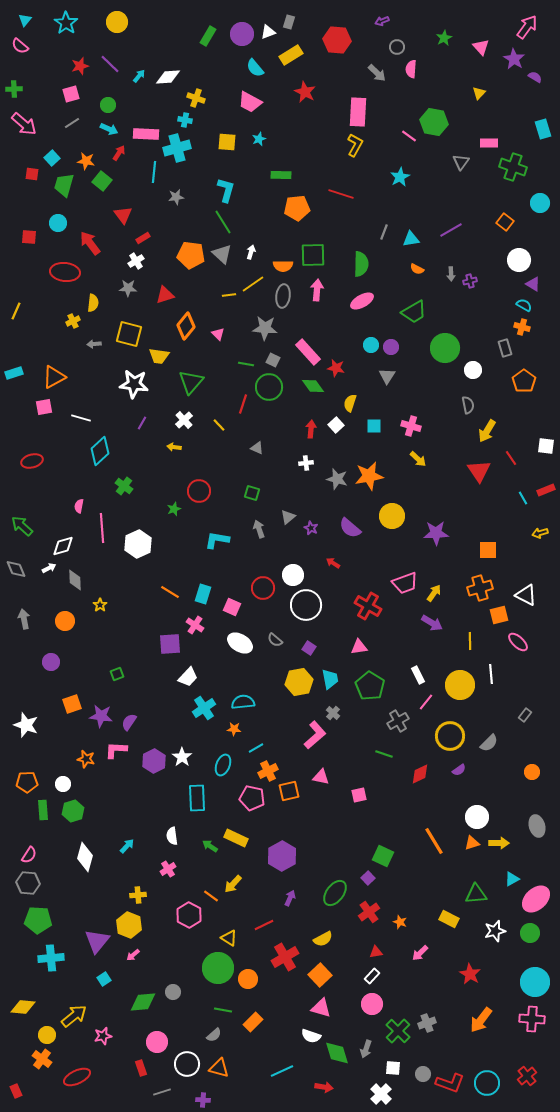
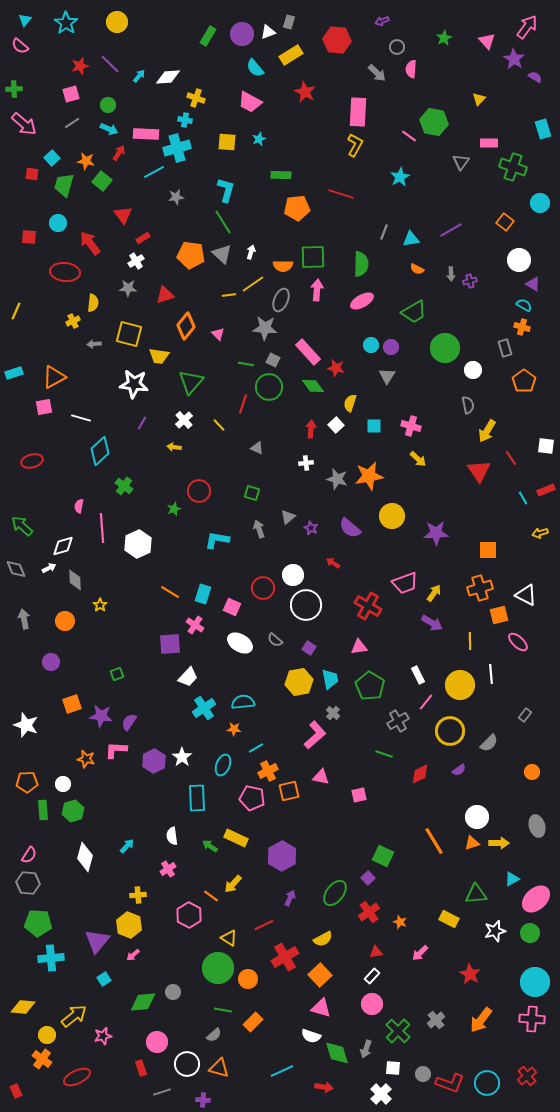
pink triangle at (481, 47): moved 6 px right, 6 px up
yellow triangle at (479, 93): moved 6 px down
cyan line at (154, 172): rotated 55 degrees clockwise
green square at (313, 255): moved 2 px down
gray ellipse at (283, 296): moved 2 px left, 4 px down; rotated 15 degrees clockwise
yellow circle at (450, 736): moved 5 px up
green pentagon at (38, 920): moved 3 px down
gray cross at (427, 1023): moved 9 px right, 3 px up; rotated 18 degrees counterclockwise
